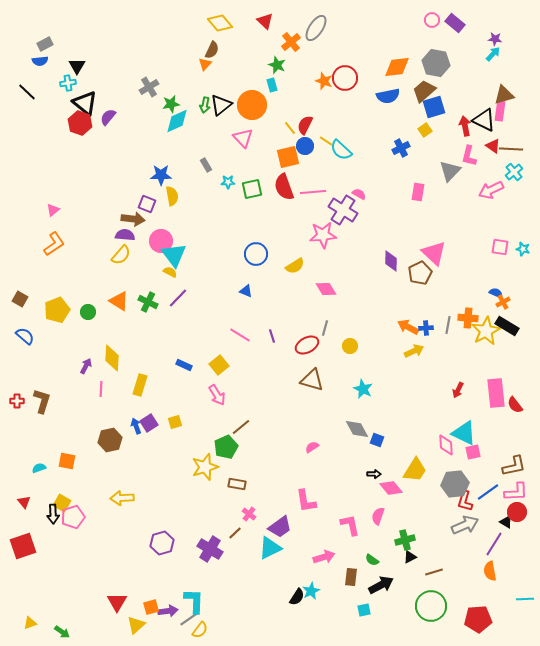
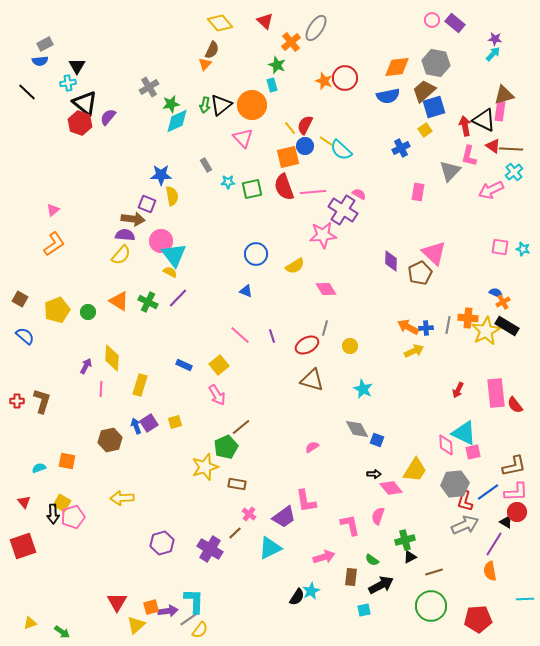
pink line at (240, 335): rotated 10 degrees clockwise
purple trapezoid at (280, 527): moved 4 px right, 10 px up
